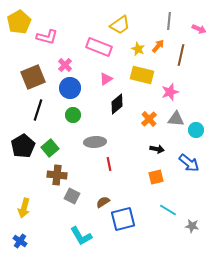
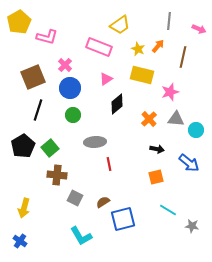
brown line: moved 2 px right, 2 px down
gray square: moved 3 px right, 2 px down
